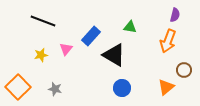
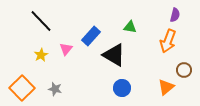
black line: moved 2 px left; rotated 25 degrees clockwise
yellow star: rotated 16 degrees counterclockwise
orange square: moved 4 px right, 1 px down
